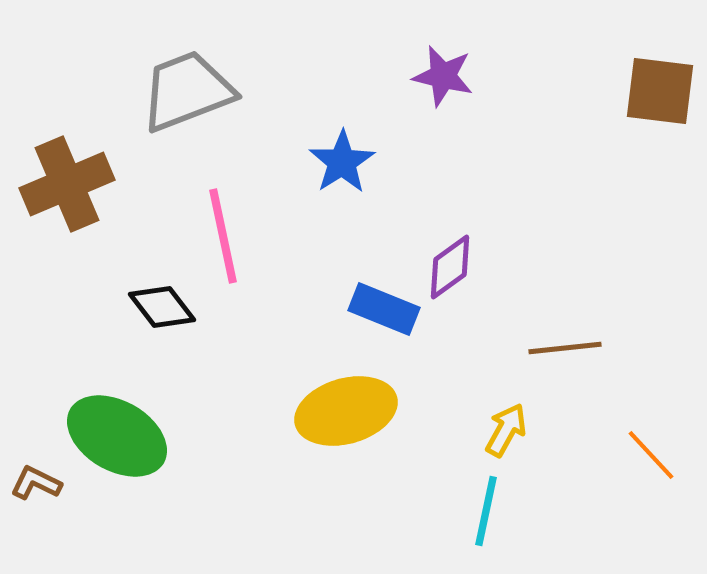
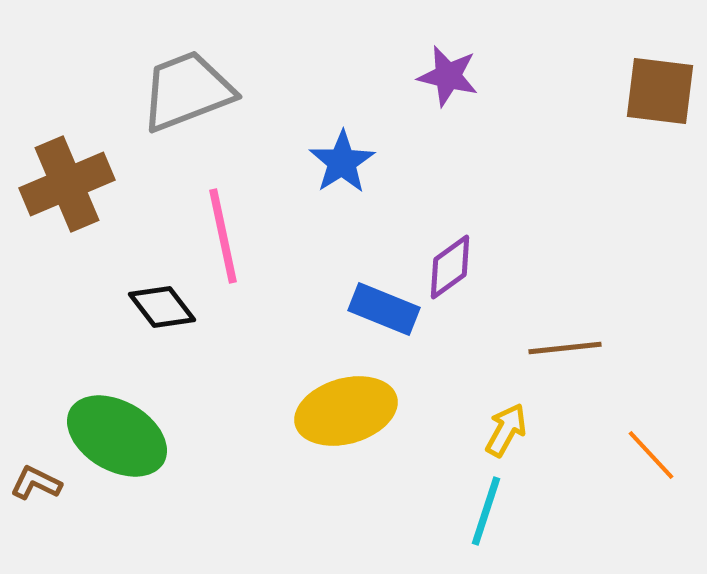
purple star: moved 5 px right
cyan line: rotated 6 degrees clockwise
